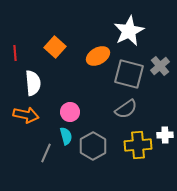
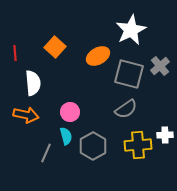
white star: moved 2 px right, 1 px up
